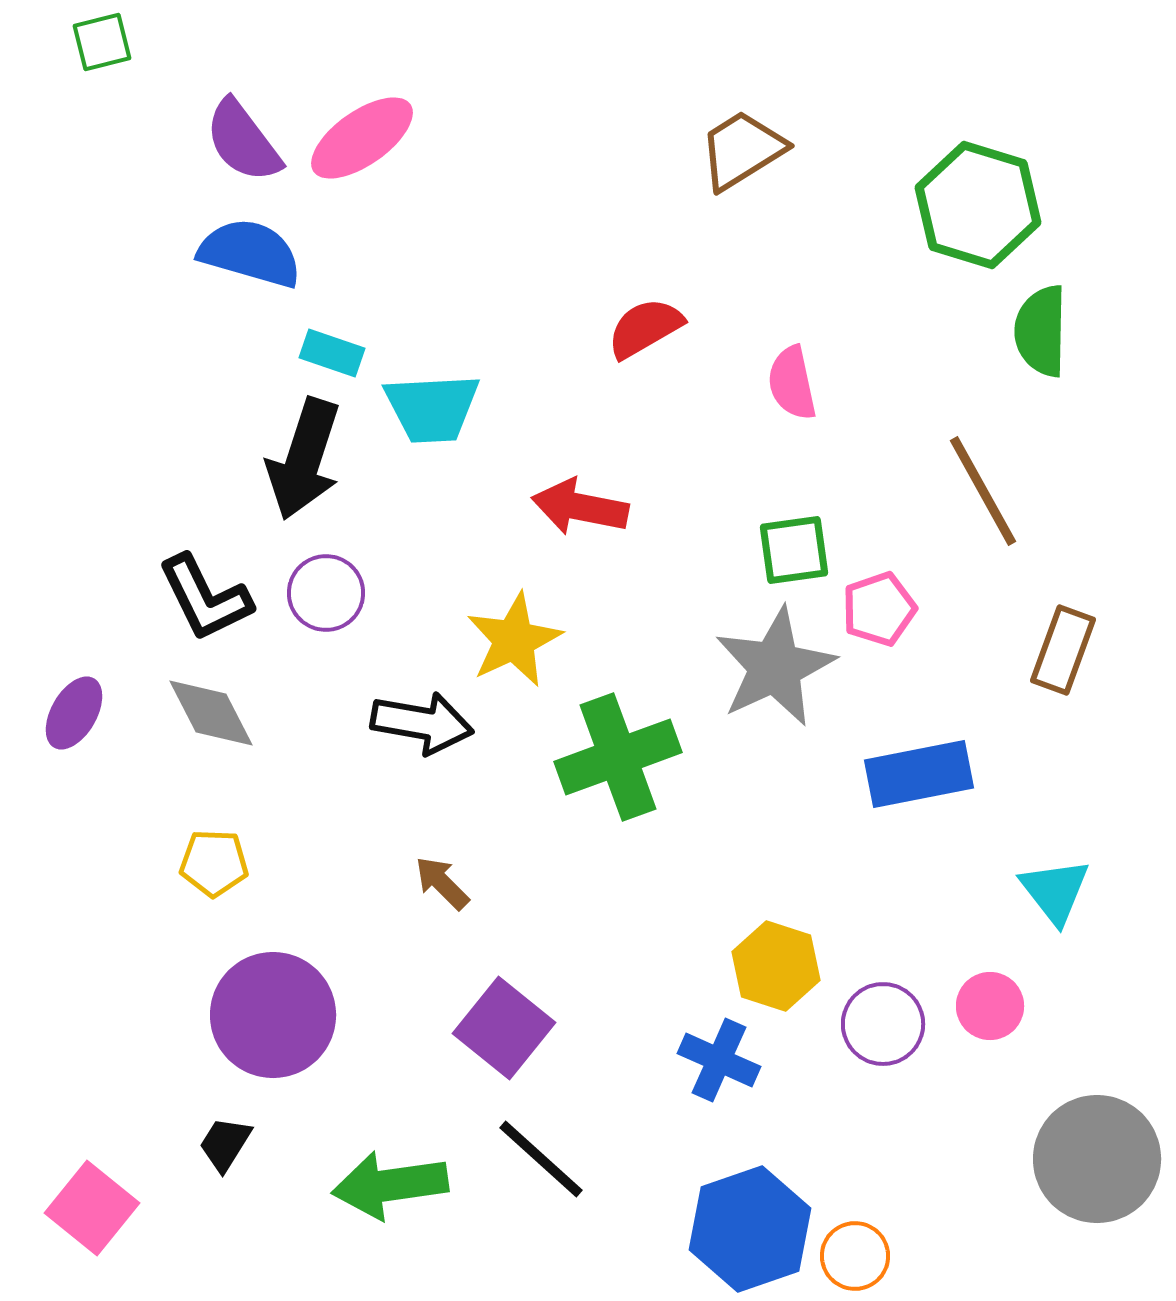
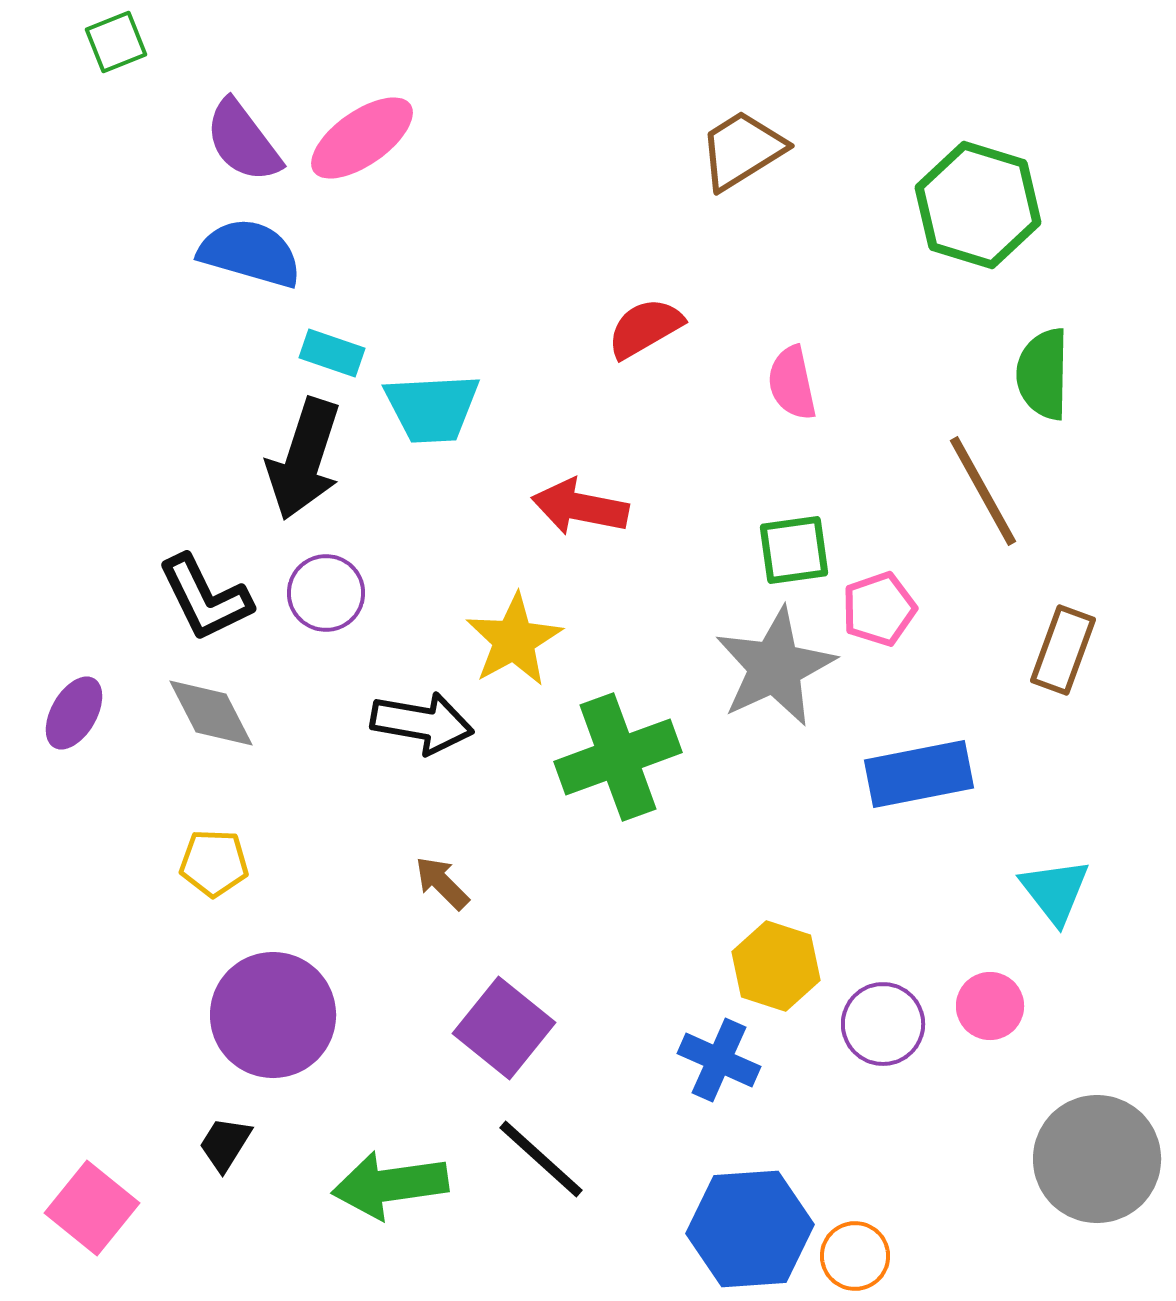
green square at (102, 42): moved 14 px right; rotated 8 degrees counterclockwise
green semicircle at (1041, 331): moved 2 px right, 43 px down
yellow star at (514, 640): rotated 4 degrees counterclockwise
blue hexagon at (750, 1229): rotated 15 degrees clockwise
